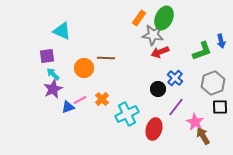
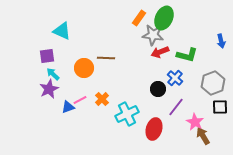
green L-shape: moved 15 px left, 4 px down; rotated 35 degrees clockwise
purple star: moved 4 px left
